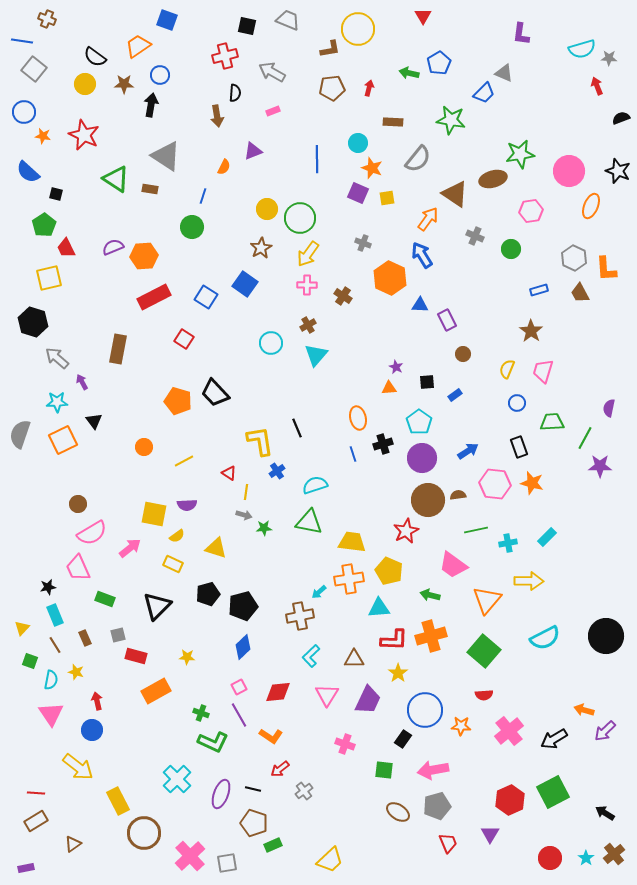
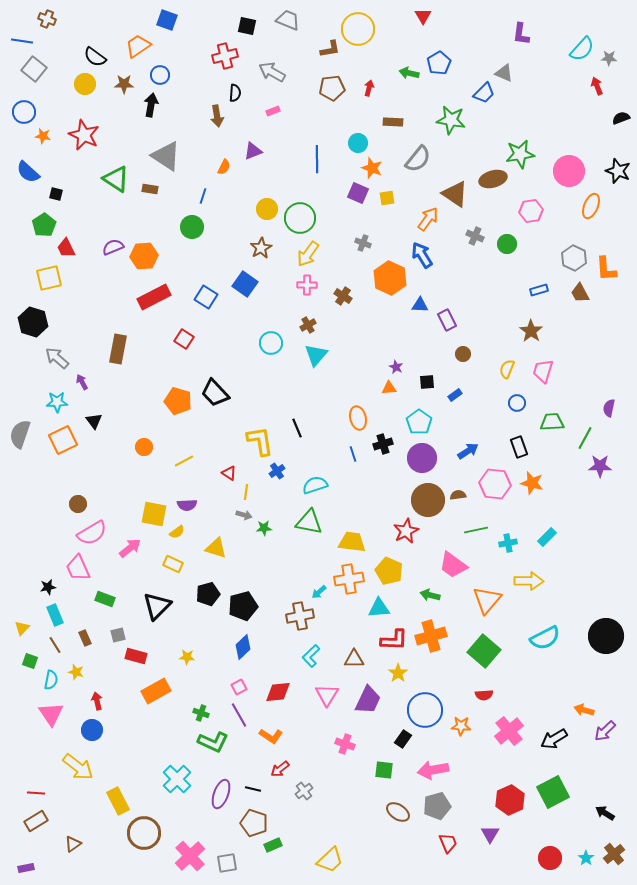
cyan semicircle at (582, 49): rotated 32 degrees counterclockwise
green circle at (511, 249): moved 4 px left, 5 px up
yellow semicircle at (177, 536): moved 4 px up
